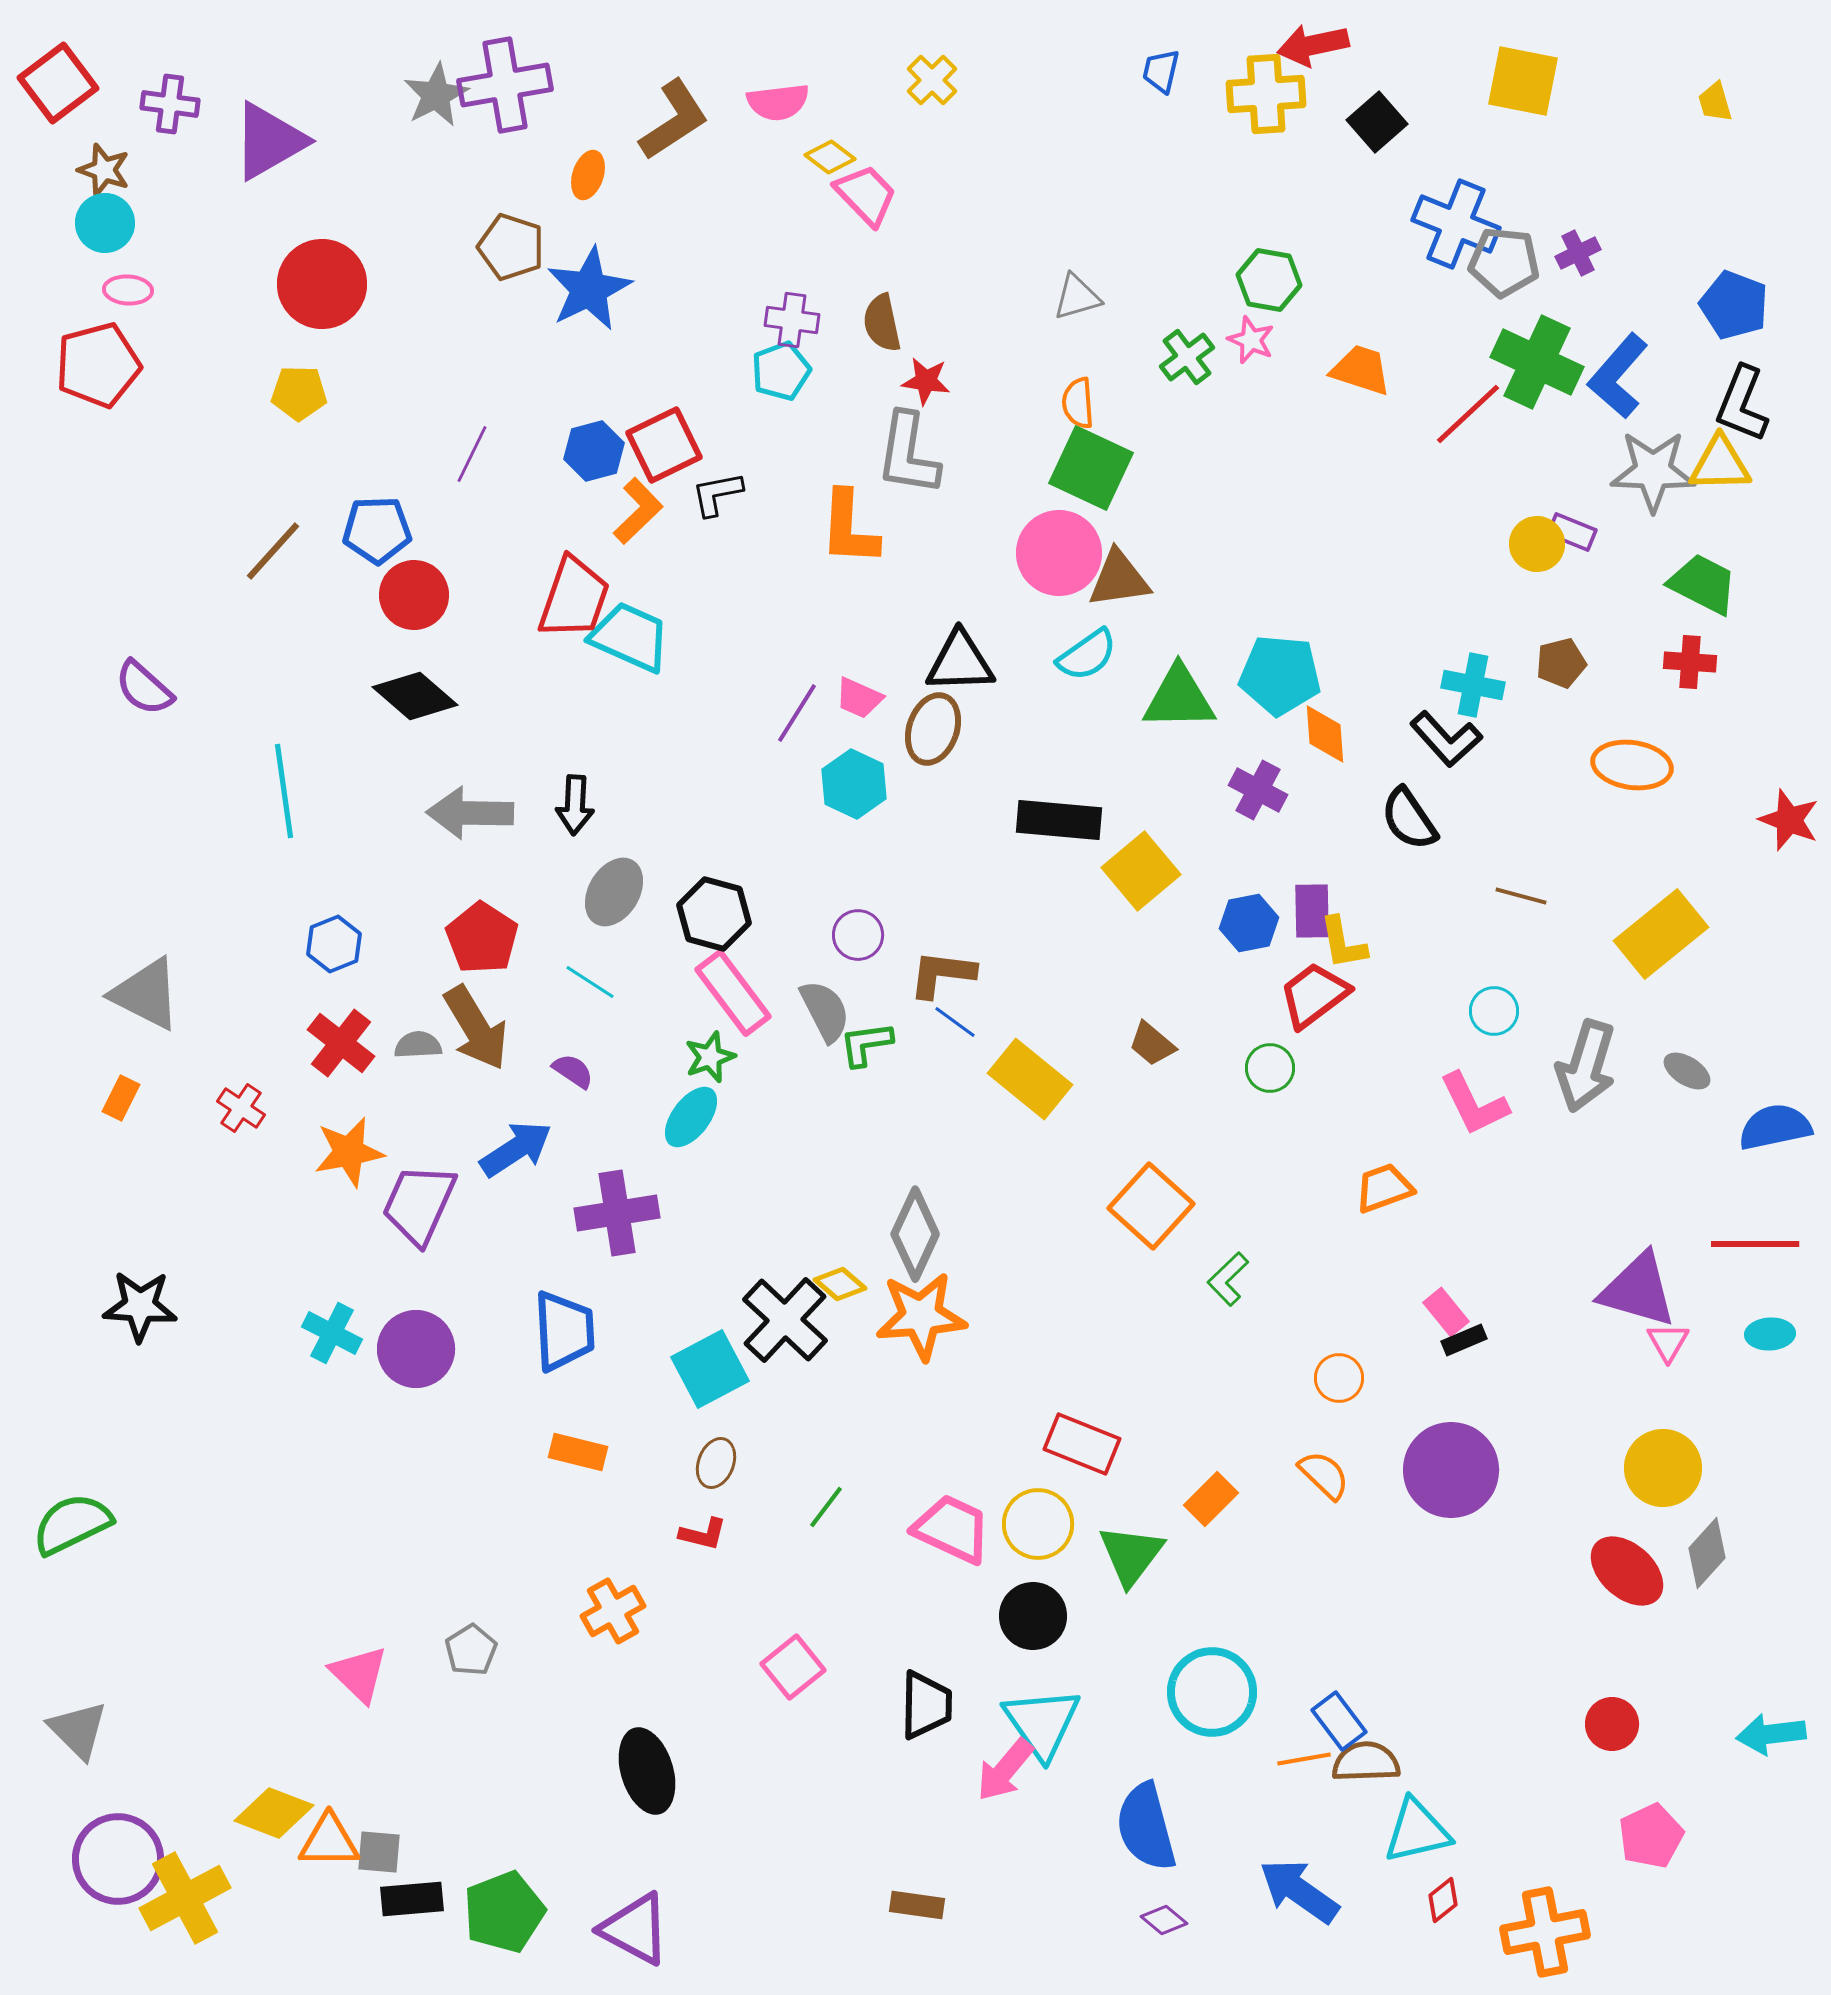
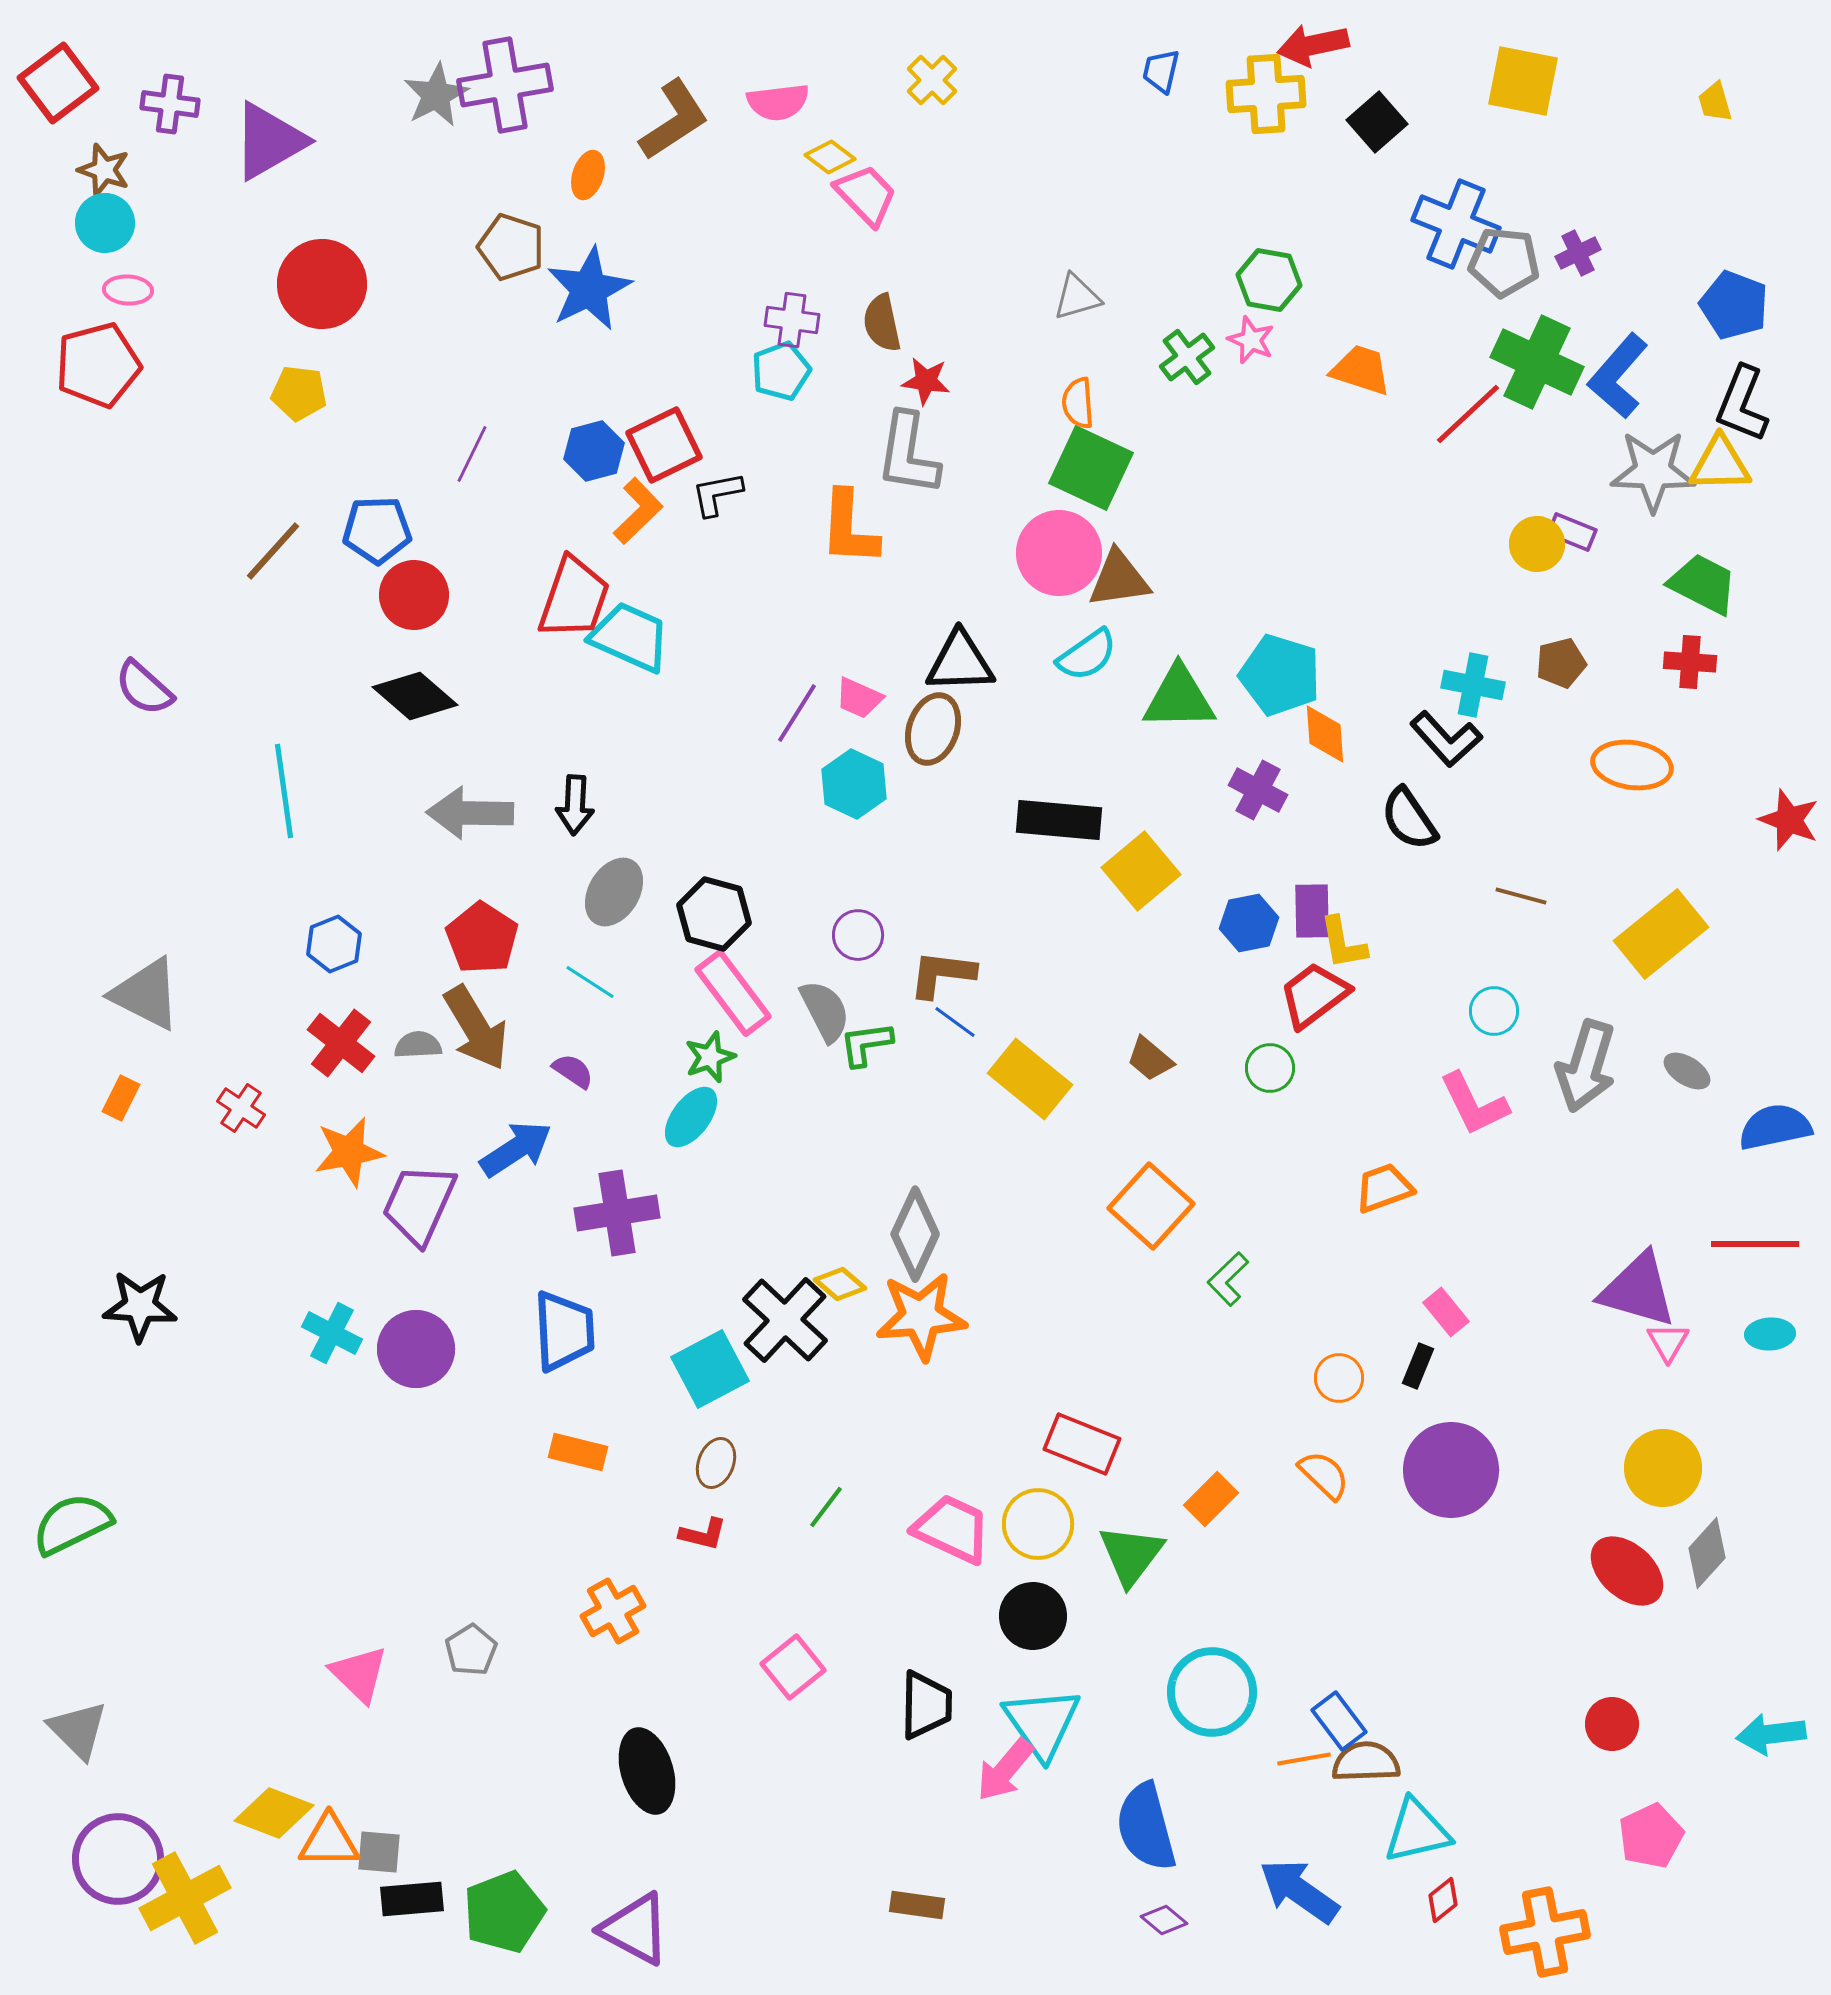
yellow pentagon at (299, 393): rotated 6 degrees clockwise
cyan pentagon at (1280, 675): rotated 12 degrees clockwise
brown trapezoid at (1152, 1044): moved 2 px left, 15 px down
black rectangle at (1464, 1340): moved 46 px left, 26 px down; rotated 45 degrees counterclockwise
